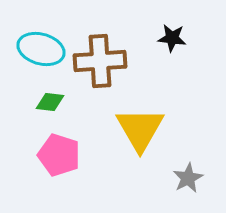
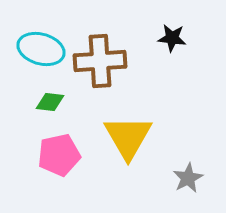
yellow triangle: moved 12 px left, 8 px down
pink pentagon: rotated 30 degrees counterclockwise
